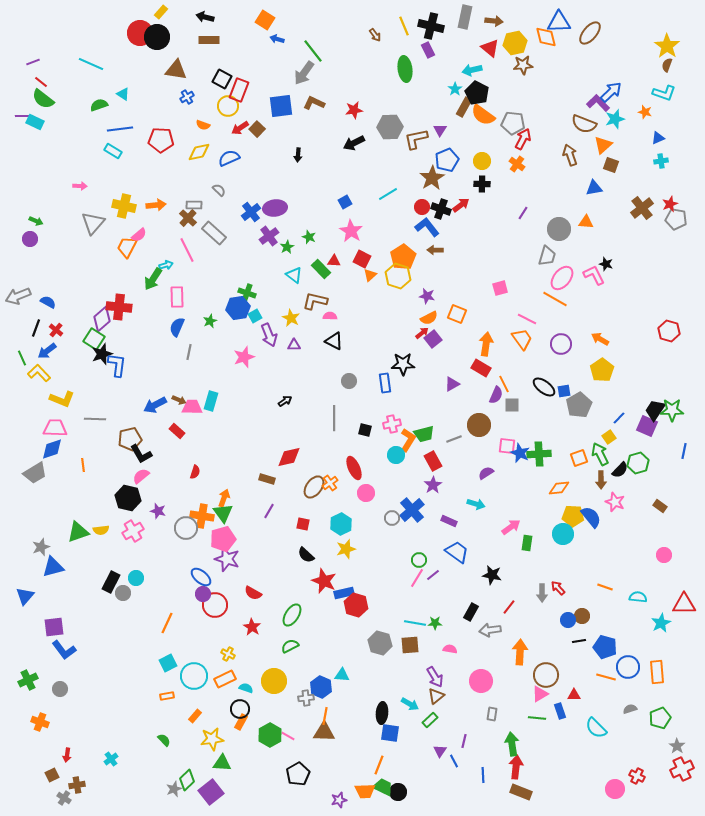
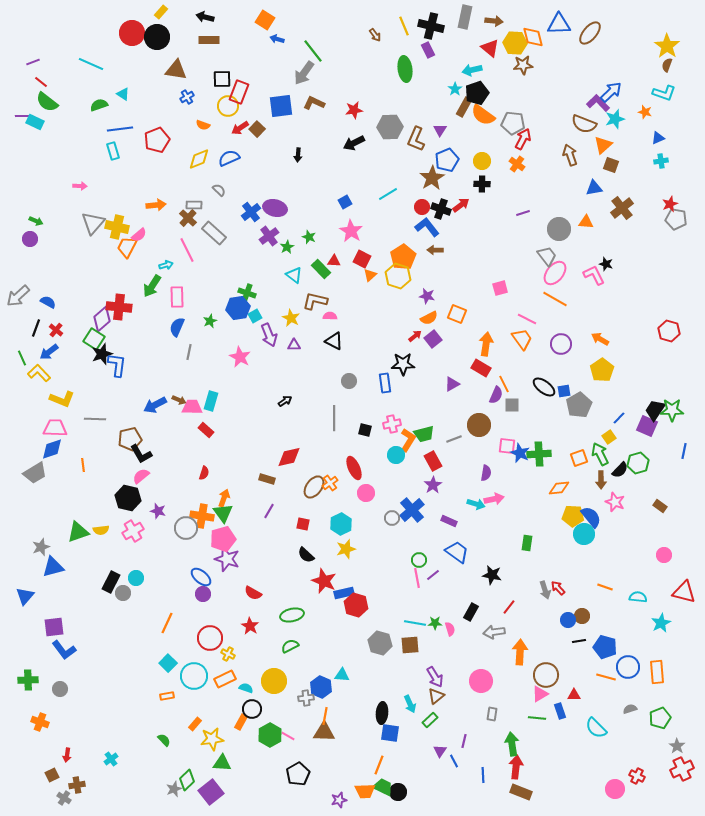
blue triangle at (559, 22): moved 2 px down
red circle at (140, 33): moved 8 px left
orange diamond at (546, 37): moved 13 px left
yellow hexagon at (515, 43): rotated 15 degrees clockwise
black square at (222, 79): rotated 30 degrees counterclockwise
red rectangle at (239, 90): moved 2 px down
black pentagon at (477, 93): rotated 25 degrees clockwise
green semicircle at (43, 99): moved 4 px right, 3 px down
brown L-shape at (416, 139): rotated 55 degrees counterclockwise
red pentagon at (161, 140): moved 4 px left; rotated 25 degrees counterclockwise
cyan rectangle at (113, 151): rotated 42 degrees clockwise
yellow diamond at (199, 152): moved 7 px down; rotated 10 degrees counterclockwise
yellow cross at (124, 206): moved 7 px left, 21 px down
purple ellipse at (275, 208): rotated 20 degrees clockwise
brown cross at (642, 208): moved 20 px left
purple line at (523, 213): rotated 40 degrees clockwise
gray trapezoid at (547, 256): rotated 55 degrees counterclockwise
pink ellipse at (562, 278): moved 7 px left, 5 px up
green arrow at (153, 279): moved 1 px left, 7 px down
gray arrow at (18, 296): rotated 20 degrees counterclockwise
red arrow at (422, 333): moved 7 px left, 3 px down
blue arrow at (47, 351): moved 2 px right, 1 px down
pink star at (244, 357): moved 4 px left; rotated 25 degrees counterclockwise
red rectangle at (177, 431): moved 29 px right, 1 px up
red semicircle at (195, 472): moved 9 px right, 1 px down
purple semicircle at (486, 473): rotated 133 degrees clockwise
pink arrow at (511, 527): moved 17 px left, 28 px up; rotated 24 degrees clockwise
cyan circle at (563, 534): moved 21 px right
pink line at (417, 578): rotated 42 degrees counterclockwise
gray arrow at (542, 593): moved 3 px right, 3 px up; rotated 18 degrees counterclockwise
red triangle at (684, 604): moved 12 px up; rotated 15 degrees clockwise
red circle at (215, 605): moved 5 px left, 33 px down
green ellipse at (292, 615): rotated 45 degrees clockwise
red star at (252, 627): moved 2 px left, 1 px up
gray arrow at (490, 630): moved 4 px right, 2 px down
pink semicircle at (450, 649): moved 20 px up; rotated 64 degrees clockwise
cyan square at (168, 663): rotated 18 degrees counterclockwise
green cross at (28, 680): rotated 24 degrees clockwise
cyan arrow at (410, 704): rotated 36 degrees clockwise
black circle at (240, 709): moved 12 px right
orange rectangle at (195, 716): moved 8 px down
